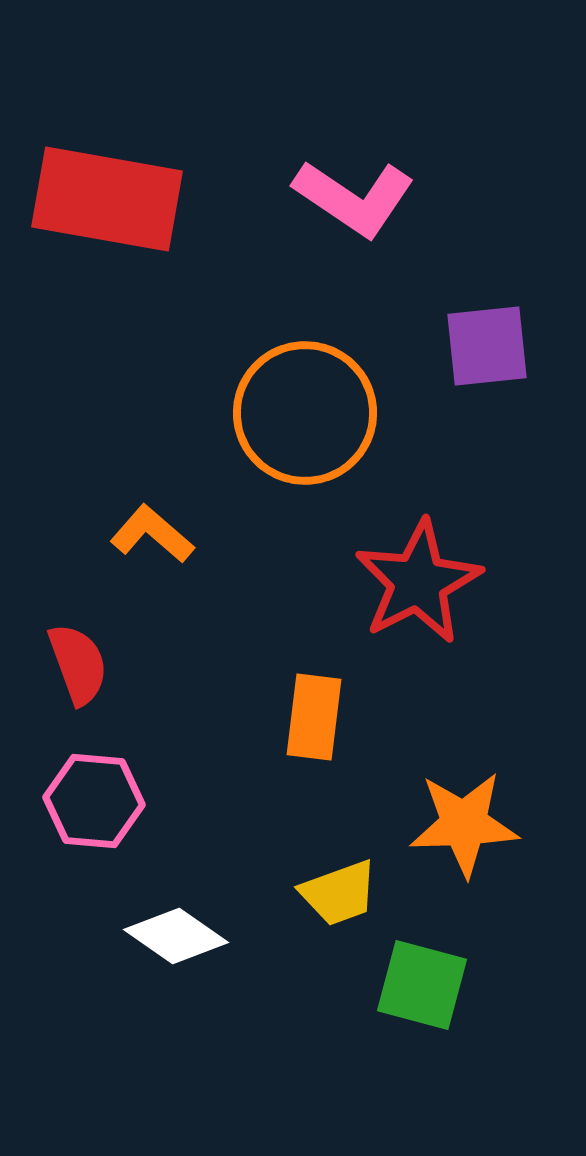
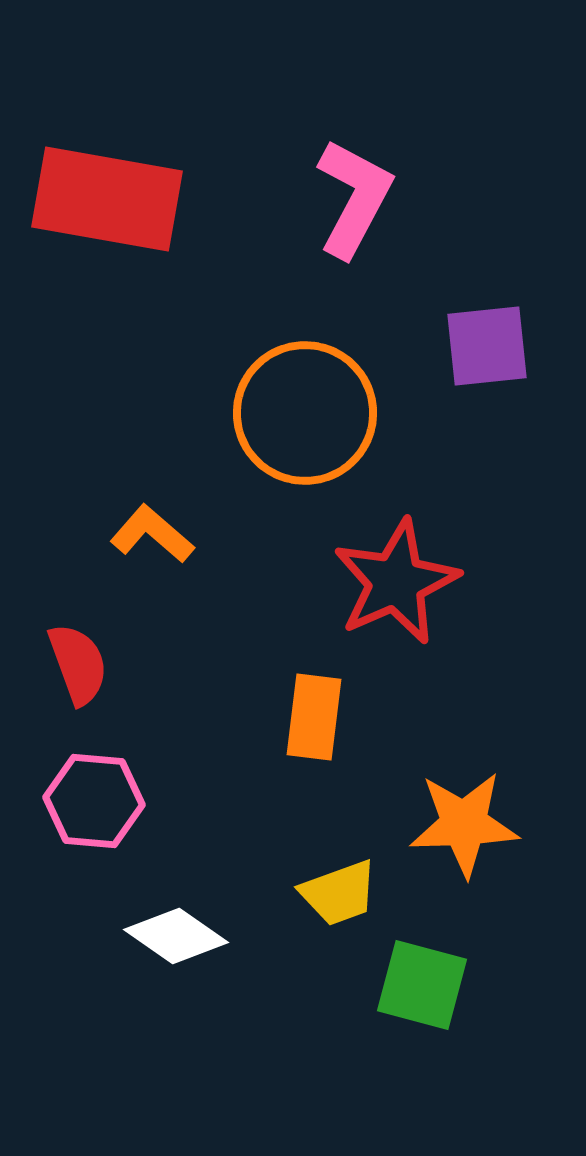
pink L-shape: rotated 96 degrees counterclockwise
red star: moved 22 px left; rotated 3 degrees clockwise
